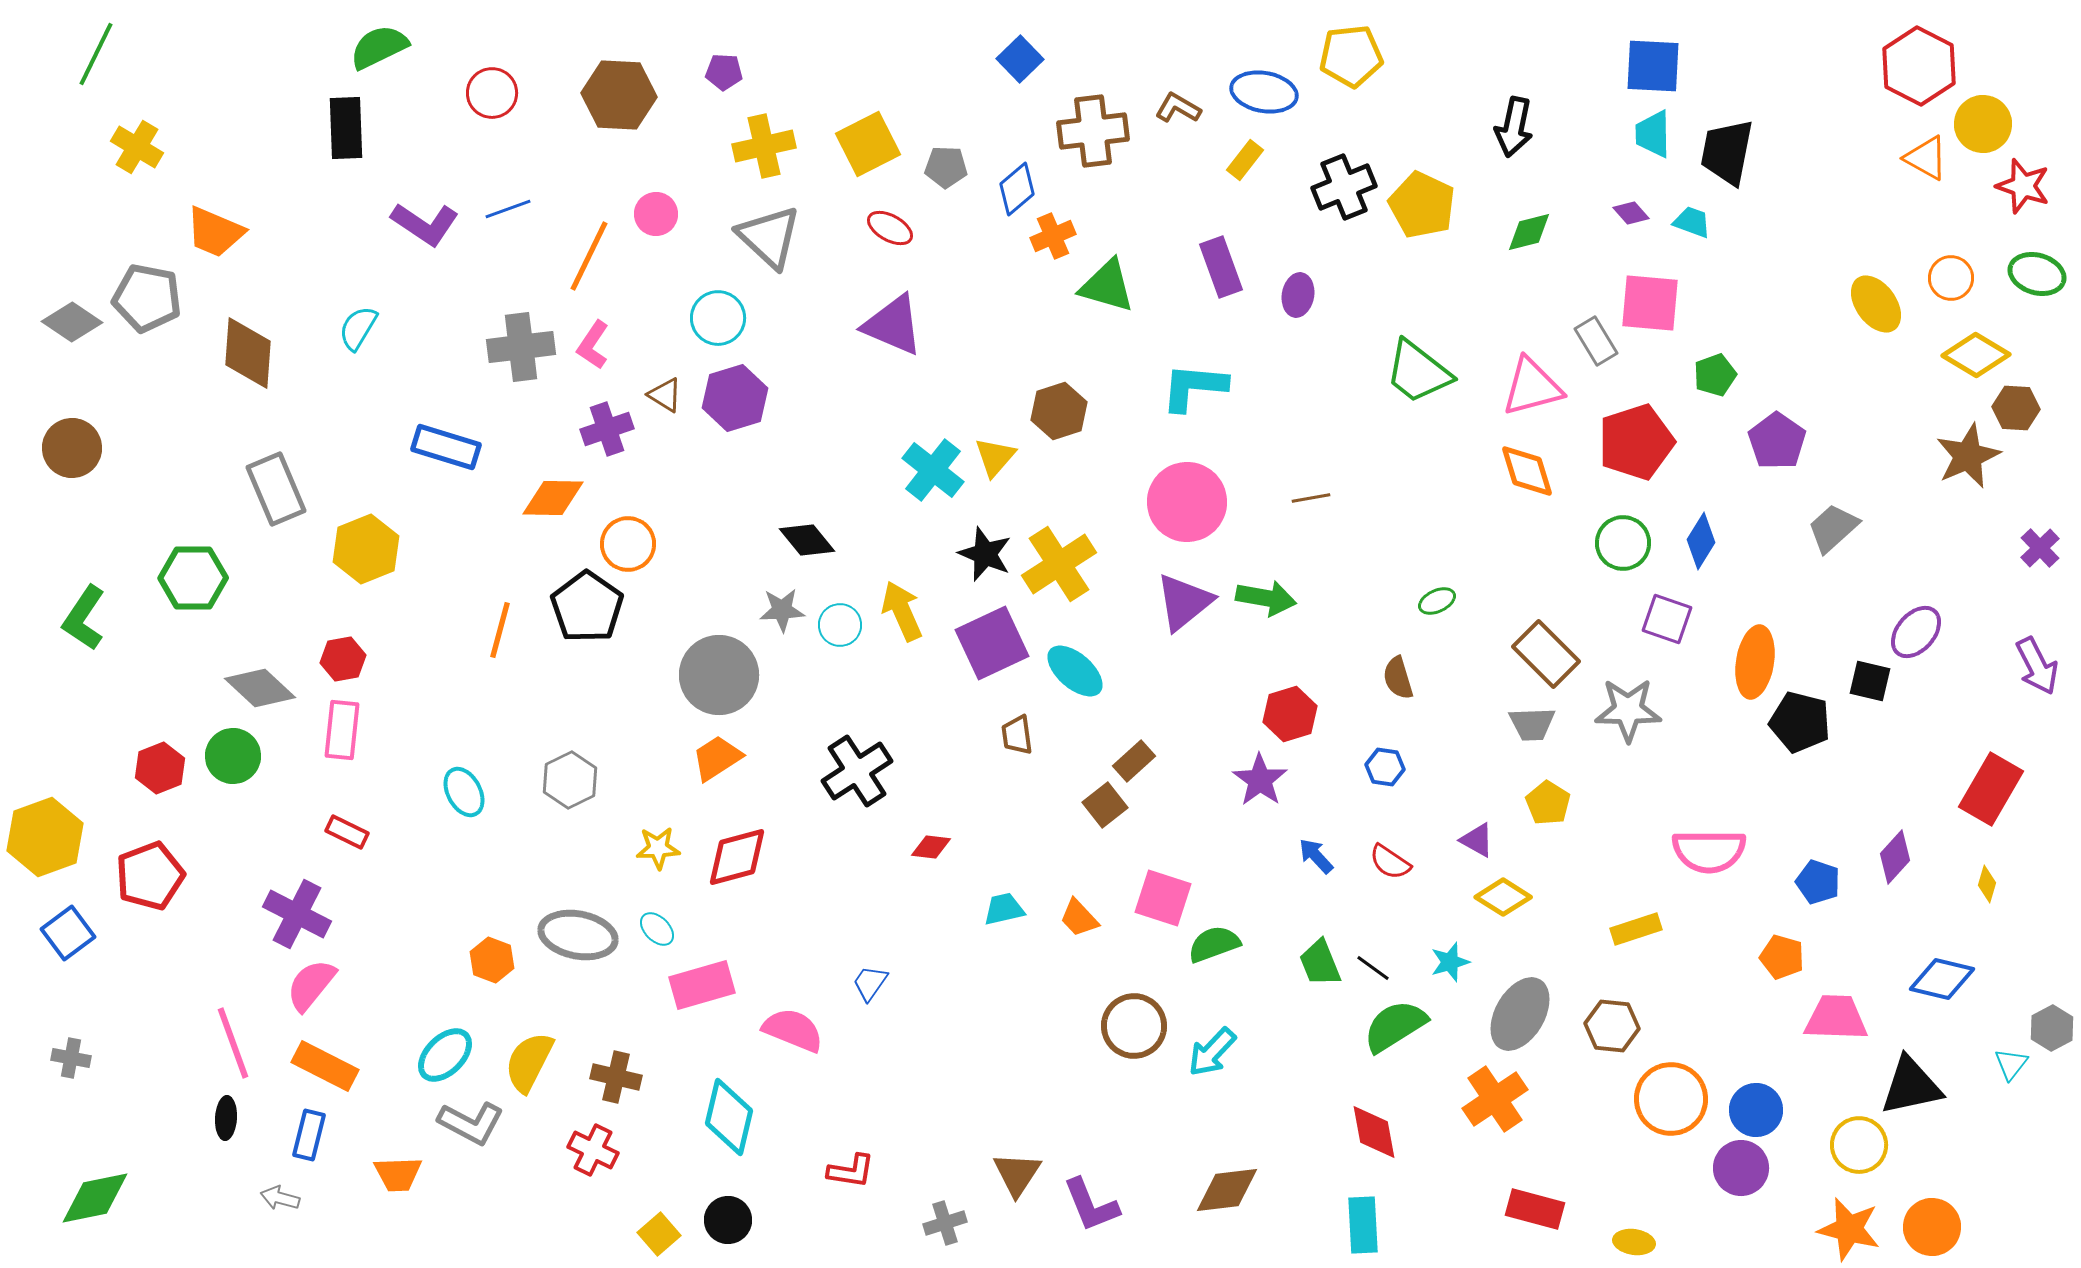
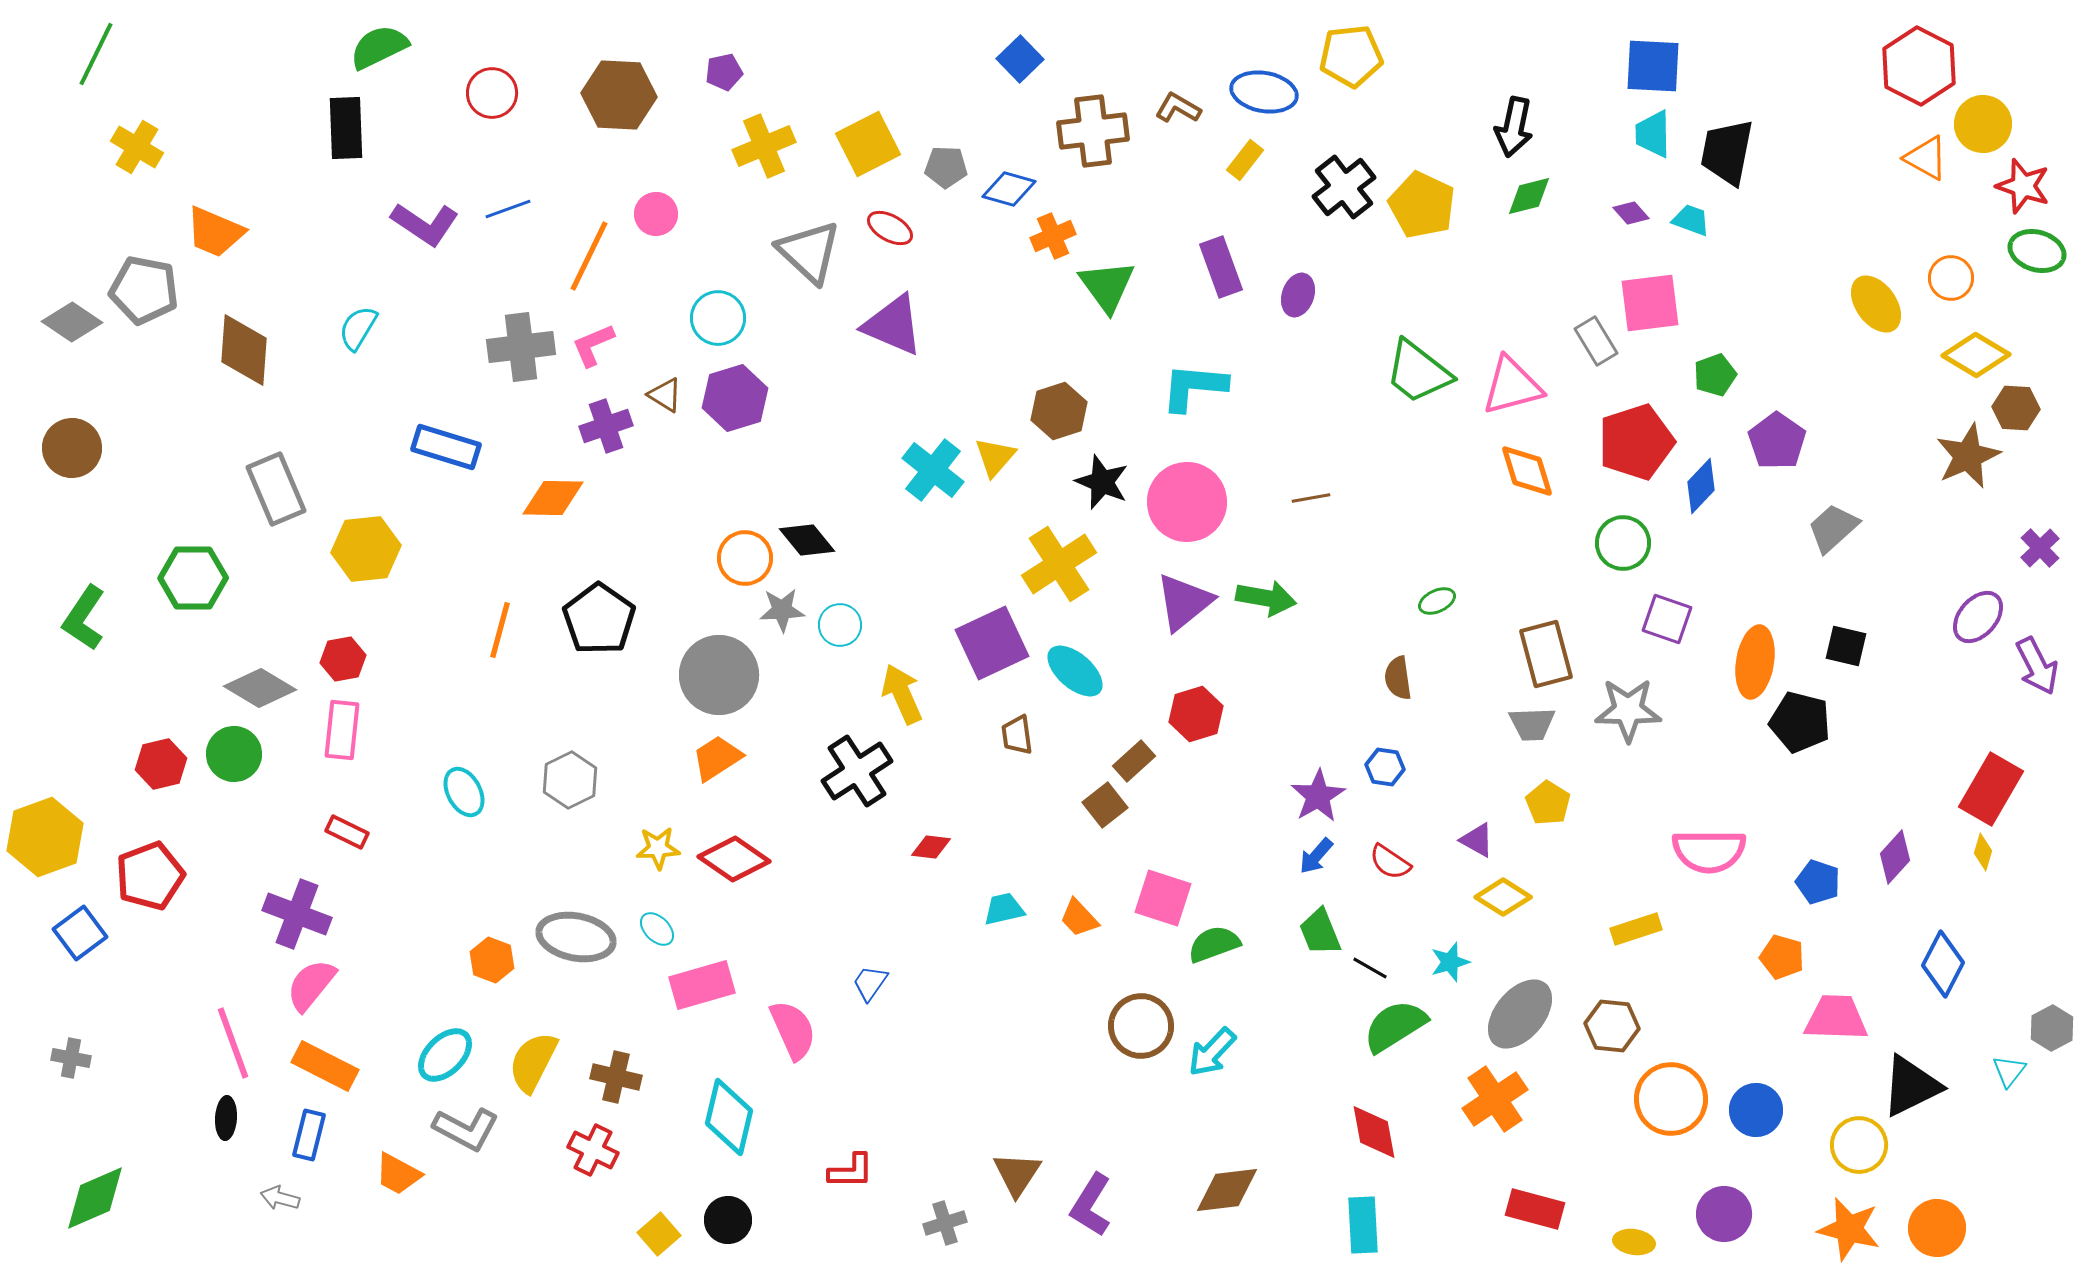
purple pentagon at (724, 72): rotated 15 degrees counterclockwise
yellow cross at (764, 146): rotated 10 degrees counterclockwise
black cross at (1344, 187): rotated 16 degrees counterclockwise
blue diamond at (1017, 189): moved 8 px left; rotated 56 degrees clockwise
cyan trapezoid at (1692, 222): moved 1 px left, 2 px up
green diamond at (1529, 232): moved 36 px up
gray triangle at (769, 237): moved 40 px right, 15 px down
green ellipse at (2037, 274): moved 23 px up
green triangle at (1107, 286): rotated 38 degrees clockwise
purple ellipse at (1298, 295): rotated 9 degrees clockwise
gray pentagon at (147, 298): moved 3 px left, 8 px up
pink square at (1650, 303): rotated 12 degrees counterclockwise
pink L-shape at (593, 345): rotated 33 degrees clockwise
brown diamond at (248, 353): moved 4 px left, 3 px up
pink triangle at (1532, 387): moved 20 px left, 1 px up
purple cross at (607, 429): moved 1 px left, 3 px up
blue diamond at (1701, 541): moved 55 px up; rotated 12 degrees clockwise
orange circle at (628, 544): moved 117 px right, 14 px down
yellow hexagon at (366, 549): rotated 16 degrees clockwise
black star at (985, 554): moved 117 px right, 72 px up
black pentagon at (587, 607): moved 12 px right, 12 px down
yellow arrow at (902, 611): moved 83 px down
purple ellipse at (1916, 632): moved 62 px right, 15 px up
brown rectangle at (1546, 654): rotated 30 degrees clockwise
brown semicircle at (1398, 678): rotated 9 degrees clockwise
black square at (1870, 681): moved 24 px left, 35 px up
gray diamond at (260, 688): rotated 12 degrees counterclockwise
red hexagon at (1290, 714): moved 94 px left
green circle at (233, 756): moved 1 px right, 2 px up
red hexagon at (160, 768): moved 1 px right, 4 px up; rotated 9 degrees clockwise
purple star at (1260, 780): moved 58 px right, 16 px down; rotated 6 degrees clockwise
blue arrow at (1316, 856): rotated 96 degrees counterclockwise
red diamond at (737, 857): moved 3 px left, 2 px down; rotated 50 degrees clockwise
yellow diamond at (1987, 884): moved 4 px left, 32 px up
purple cross at (297, 914): rotated 6 degrees counterclockwise
blue square at (68, 933): moved 12 px right
gray ellipse at (578, 935): moved 2 px left, 2 px down
green trapezoid at (1320, 963): moved 31 px up
black line at (1373, 968): moved 3 px left; rotated 6 degrees counterclockwise
blue diamond at (1942, 979): moved 1 px right, 15 px up; rotated 76 degrees counterclockwise
gray ellipse at (1520, 1014): rotated 10 degrees clockwise
brown circle at (1134, 1026): moved 7 px right
pink semicircle at (793, 1030): rotated 44 degrees clockwise
yellow semicircle at (529, 1062): moved 4 px right
cyan triangle at (2011, 1064): moved 2 px left, 7 px down
black triangle at (1911, 1086): rotated 14 degrees counterclockwise
gray L-shape at (471, 1123): moved 5 px left, 6 px down
purple circle at (1741, 1168): moved 17 px left, 46 px down
red L-shape at (851, 1171): rotated 9 degrees counterclockwise
orange trapezoid at (398, 1174): rotated 30 degrees clockwise
green diamond at (95, 1198): rotated 12 degrees counterclockwise
purple L-shape at (1091, 1205): rotated 54 degrees clockwise
orange circle at (1932, 1227): moved 5 px right, 1 px down
